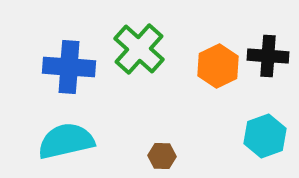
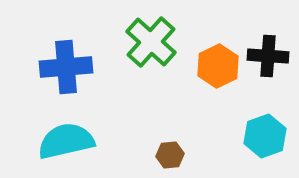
green cross: moved 12 px right, 7 px up
blue cross: moved 3 px left; rotated 9 degrees counterclockwise
brown hexagon: moved 8 px right, 1 px up; rotated 8 degrees counterclockwise
